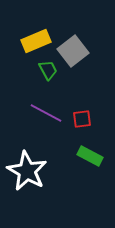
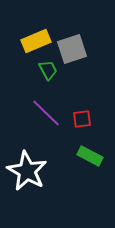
gray square: moved 1 px left, 2 px up; rotated 20 degrees clockwise
purple line: rotated 16 degrees clockwise
